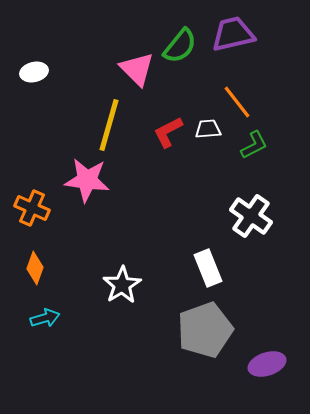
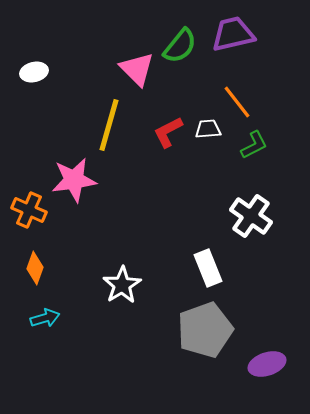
pink star: moved 13 px left; rotated 15 degrees counterclockwise
orange cross: moved 3 px left, 2 px down
